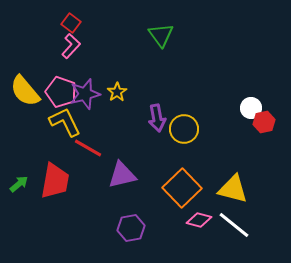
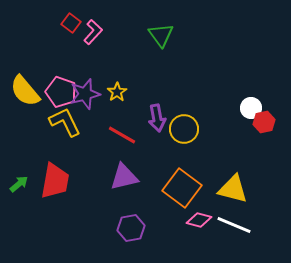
pink L-shape: moved 22 px right, 14 px up
red line: moved 34 px right, 13 px up
purple triangle: moved 2 px right, 2 px down
orange square: rotated 9 degrees counterclockwise
white line: rotated 16 degrees counterclockwise
